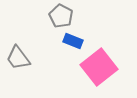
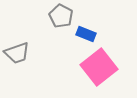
blue rectangle: moved 13 px right, 7 px up
gray trapezoid: moved 1 px left, 5 px up; rotated 72 degrees counterclockwise
